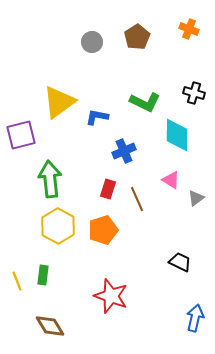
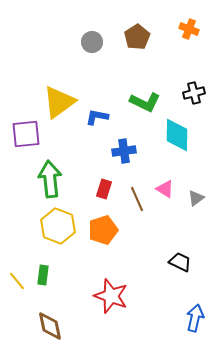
black cross: rotated 30 degrees counterclockwise
purple square: moved 5 px right, 1 px up; rotated 8 degrees clockwise
blue cross: rotated 15 degrees clockwise
pink triangle: moved 6 px left, 9 px down
red rectangle: moved 4 px left
yellow hexagon: rotated 8 degrees counterclockwise
yellow line: rotated 18 degrees counterclockwise
brown diamond: rotated 20 degrees clockwise
